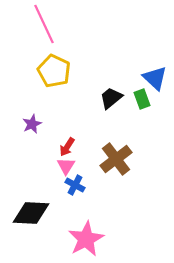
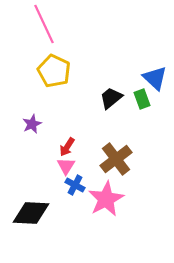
pink star: moved 20 px right, 40 px up
